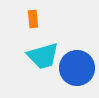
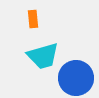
blue circle: moved 1 px left, 10 px down
